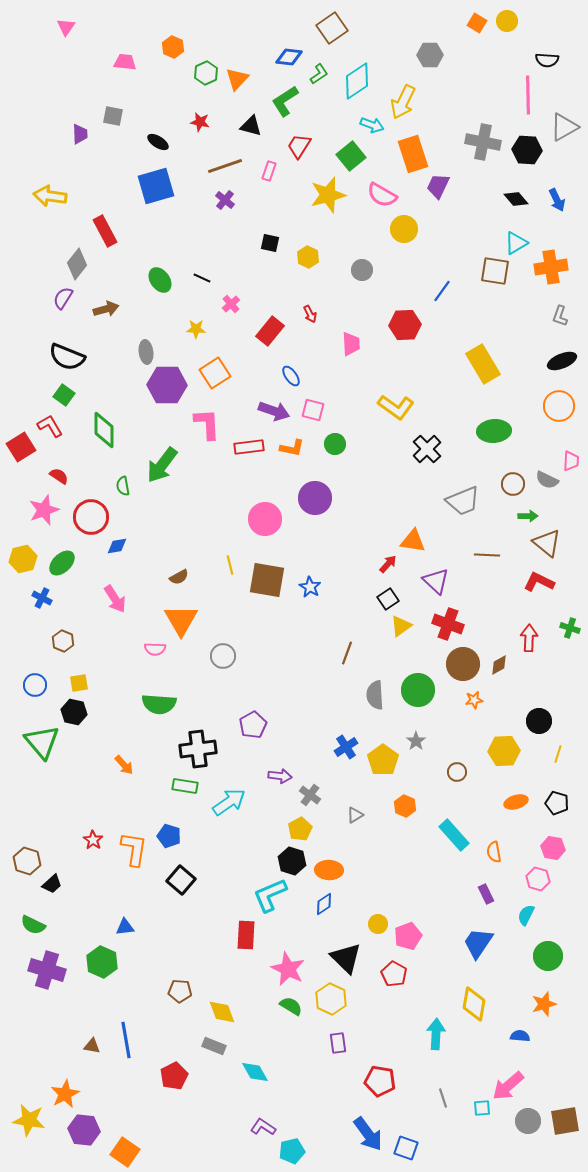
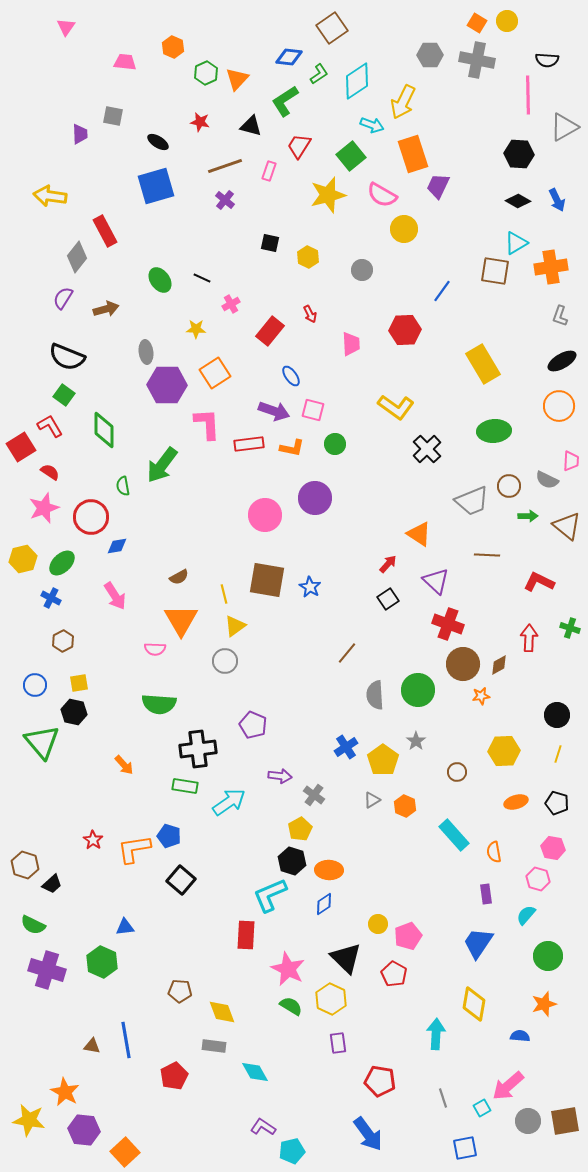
gray cross at (483, 142): moved 6 px left, 82 px up
black hexagon at (527, 150): moved 8 px left, 4 px down
black diamond at (516, 199): moved 2 px right, 2 px down; rotated 20 degrees counterclockwise
gray diamond at (77, 264): moved 7 px up
pink cross at (231, 304): rotated 12 degrees clockwise
red hexagon at (405, 325): moved 5 px down
black ellipse at (562, 361): rotated 8 degrees counterclockwise
red rectangle at (249, 447): moved 3 px up
red semicircle at (59, 476): moved 9 px left, 4 px up
brown circle at (513, 484): moved 4 px left, 2 px down
gray trapezoid at (463, 501): moved 9 px right
pink star at (44, 510): moved 2 px up
pink circle at (265, 519): moved 4 px up
orange triangle at (413, 541): moved 6 px right, 7 px up; rotated 24 degrees clockwise
brown triangle at (547, 543): moved 20 px right, 17 px up
yellow line at (230, 565): moved 6 px left, 29 px down
blue cross at (42, 598): moved 9 px right
pink arrow at (115, 599): moved 3 px up
yellow triangle at (401, 626): moved 166 px left
brown hexagon at (63, 641): rotated 10 degrees clockwise
brown line at (347, 653): rotated 20 degrees clockwise
gray circle at (223, 656): moved 2 px right, 5 px down
orange star at (474, 700): moved 7 px right, 4 px up
black circle at (539, 721): moved 18 px right, 6 px up
purple pentagon at (253, 725): rotated 20 degrees counterclockwise
gray cross at (310, 795): moved 4 px right
gray triangle at (355, 815): moved 17 px right, 15 px up
orange L-shape at (134, 849): rotated 108 degrees counterclockwise
brown hexagon at (27, 861): moved 2 px left, 4 px down
purple rectangle at (486, 894): rotated 18 degrees clockwise
cyan semicircle at (526, 915): rotated 15 degrees clockwise
gray rectangle at (214, 1046): rotated 15 degrees counterclockwise
orange star at (65, 1094): moved 2 px up; rotated 16 degrees counterclockwise
cyan square at (482, 1108): rotated 24 degrees counterclockwise
blue square at (406, 1148): moved 59 px right; rotated 30 degrees counterclockwise
orange square at (125, 1152): rotated 12 degrees clockwise
